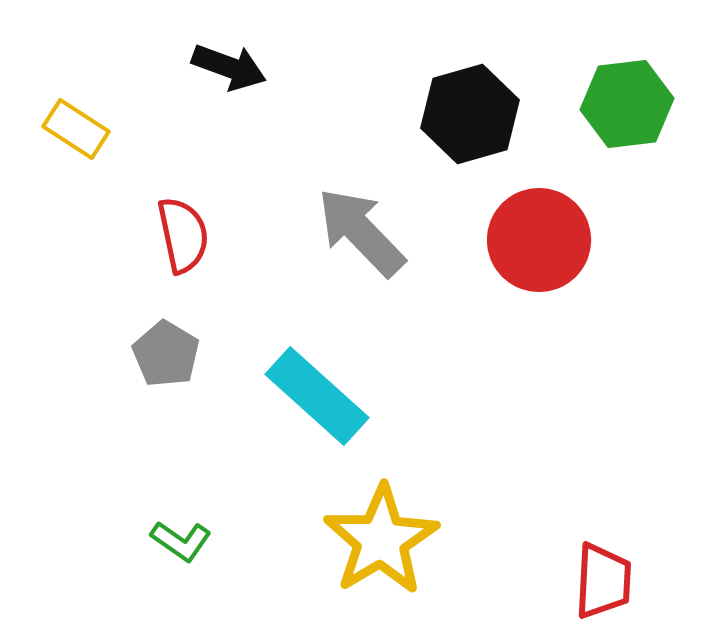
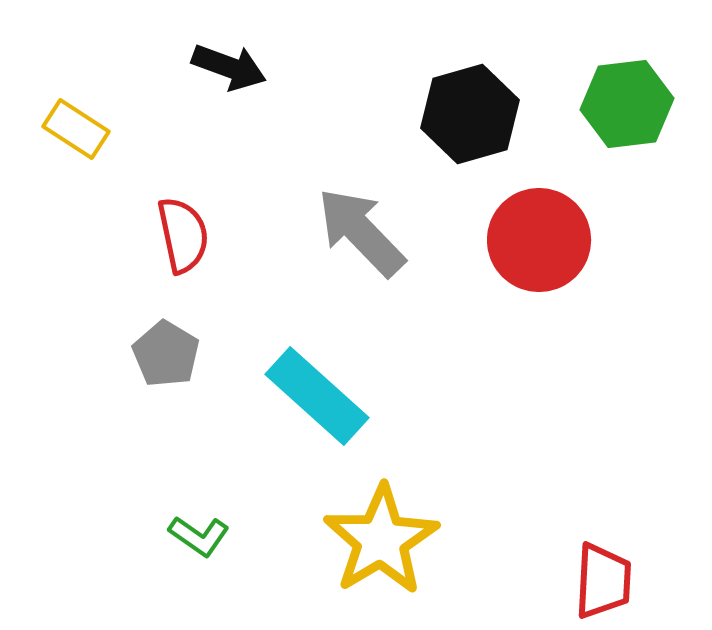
green L-shape: moved 18 px right, 5 px up
